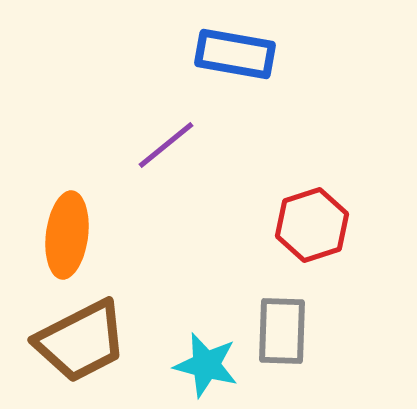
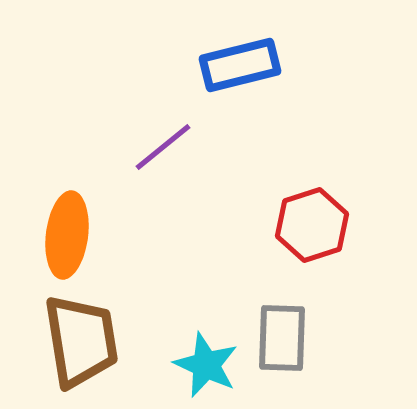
blue rectangle: moved 5 px right, 11 px down; rotated 24 degrees counterclockwise
purple line: moved 3 px left, 2 px down
gray rectangle: moved 7 px down
brown trapezoid: rotated 72 degrees counterclockwise
cyan star: rotated 10 degrees clockwise
